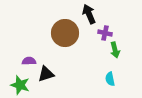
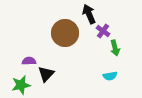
purple cross: moved 2 px left, 2 px up; rotated 24 degrees clockwise
green arrow: moved 2 px up
black triangle: rotated 30 degrees counterclockwise
cyan semicircle: moved 3 px up; rotated 88 degrees counterclockwise
green star: moved 1 px right; rotated 30 degrees counterclockwise
